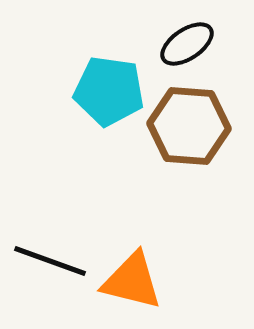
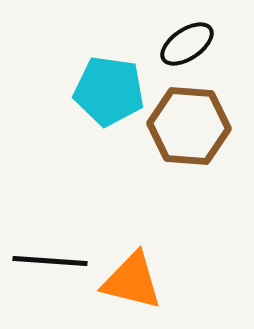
black line: rotated 16 degrees counterclockwise
